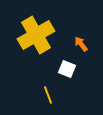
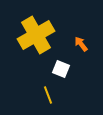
white square: moved 6 px left
